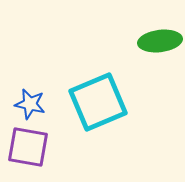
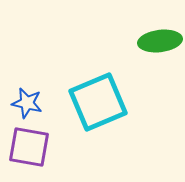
blue star: moved 3 px left, 1 px up
purple square: moved 1 px right
